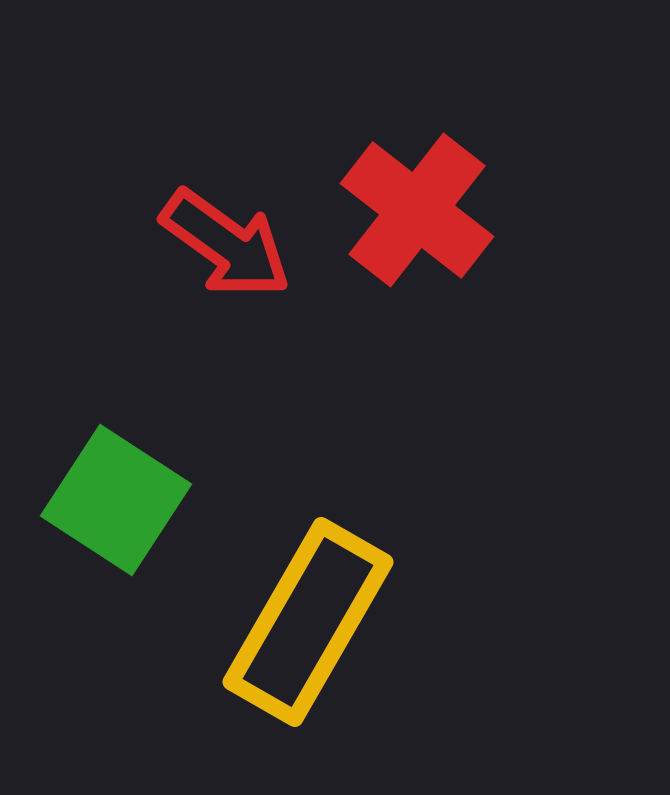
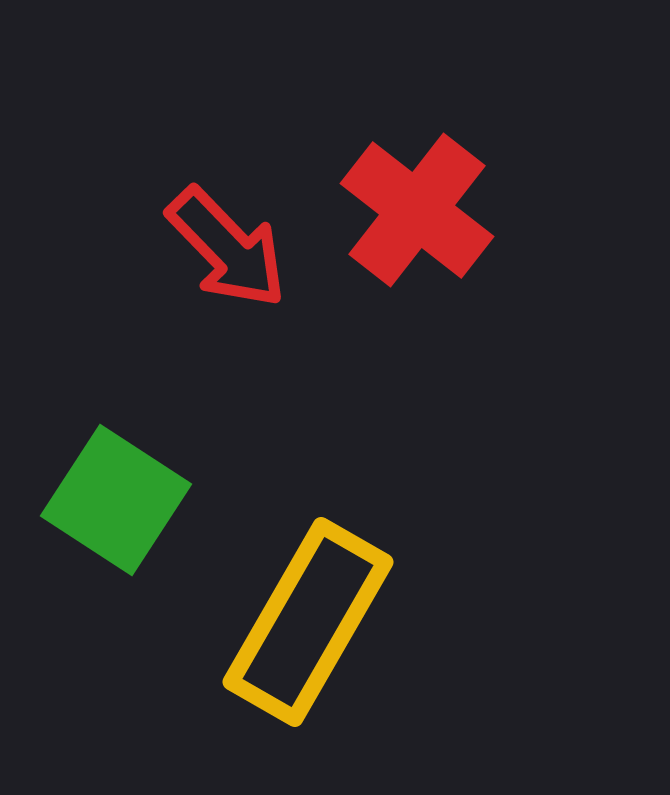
red arrow: moved 1 px right, 4 px down; rotated 10 degrees clockwise
